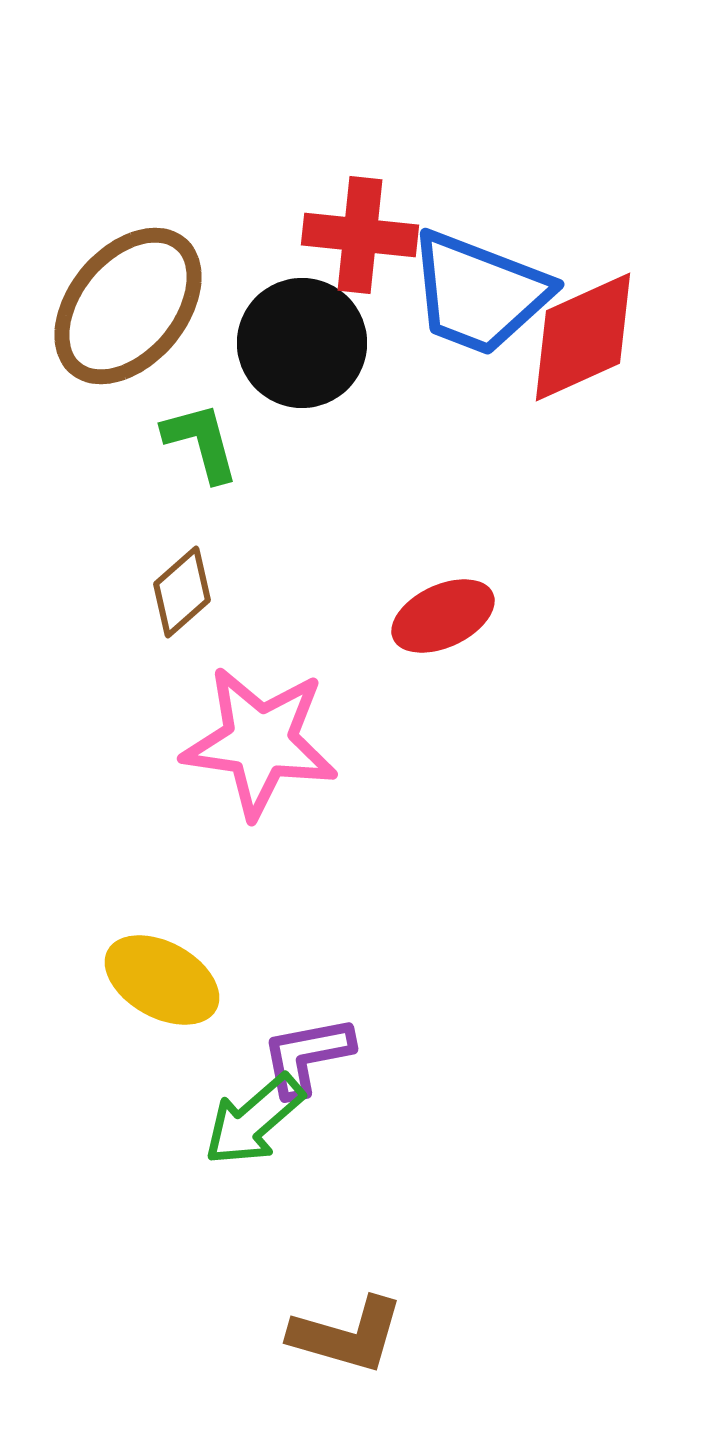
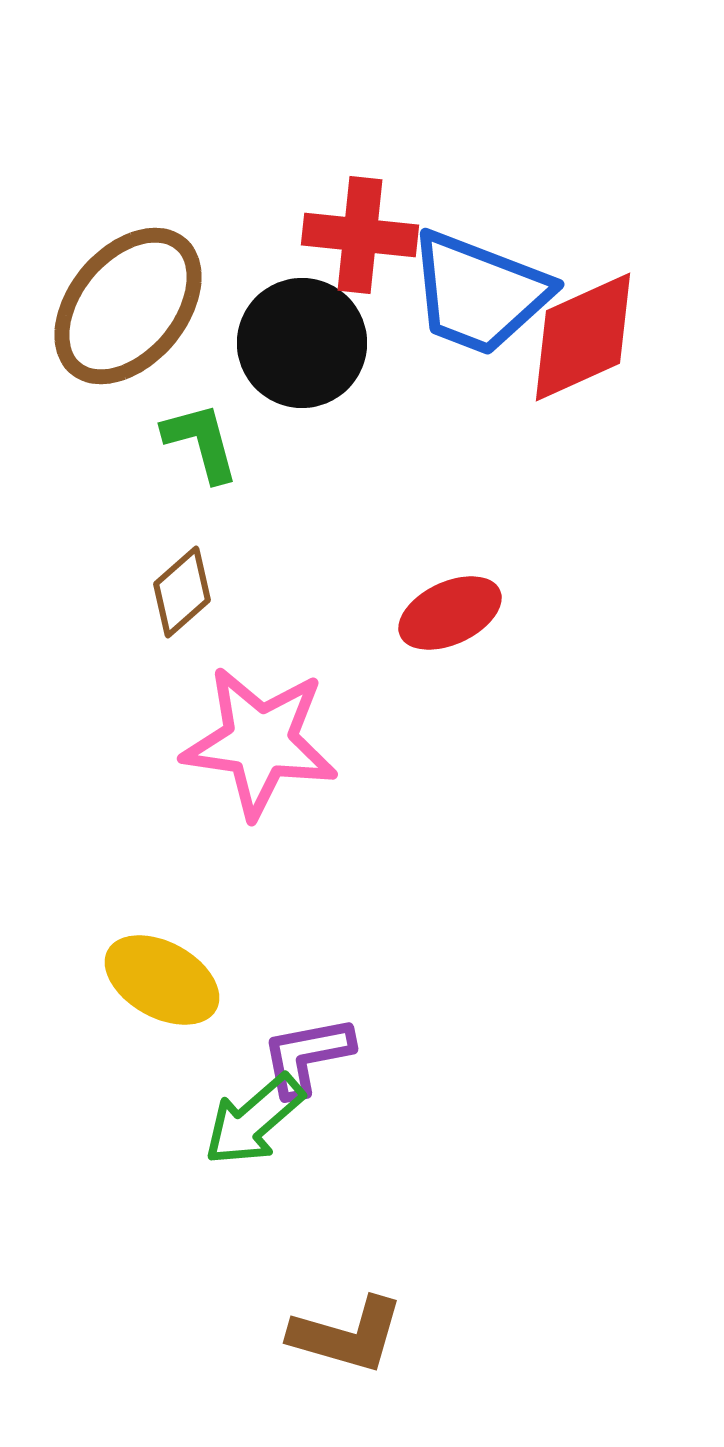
red ellipse: moved 7 px right, 3 px up
